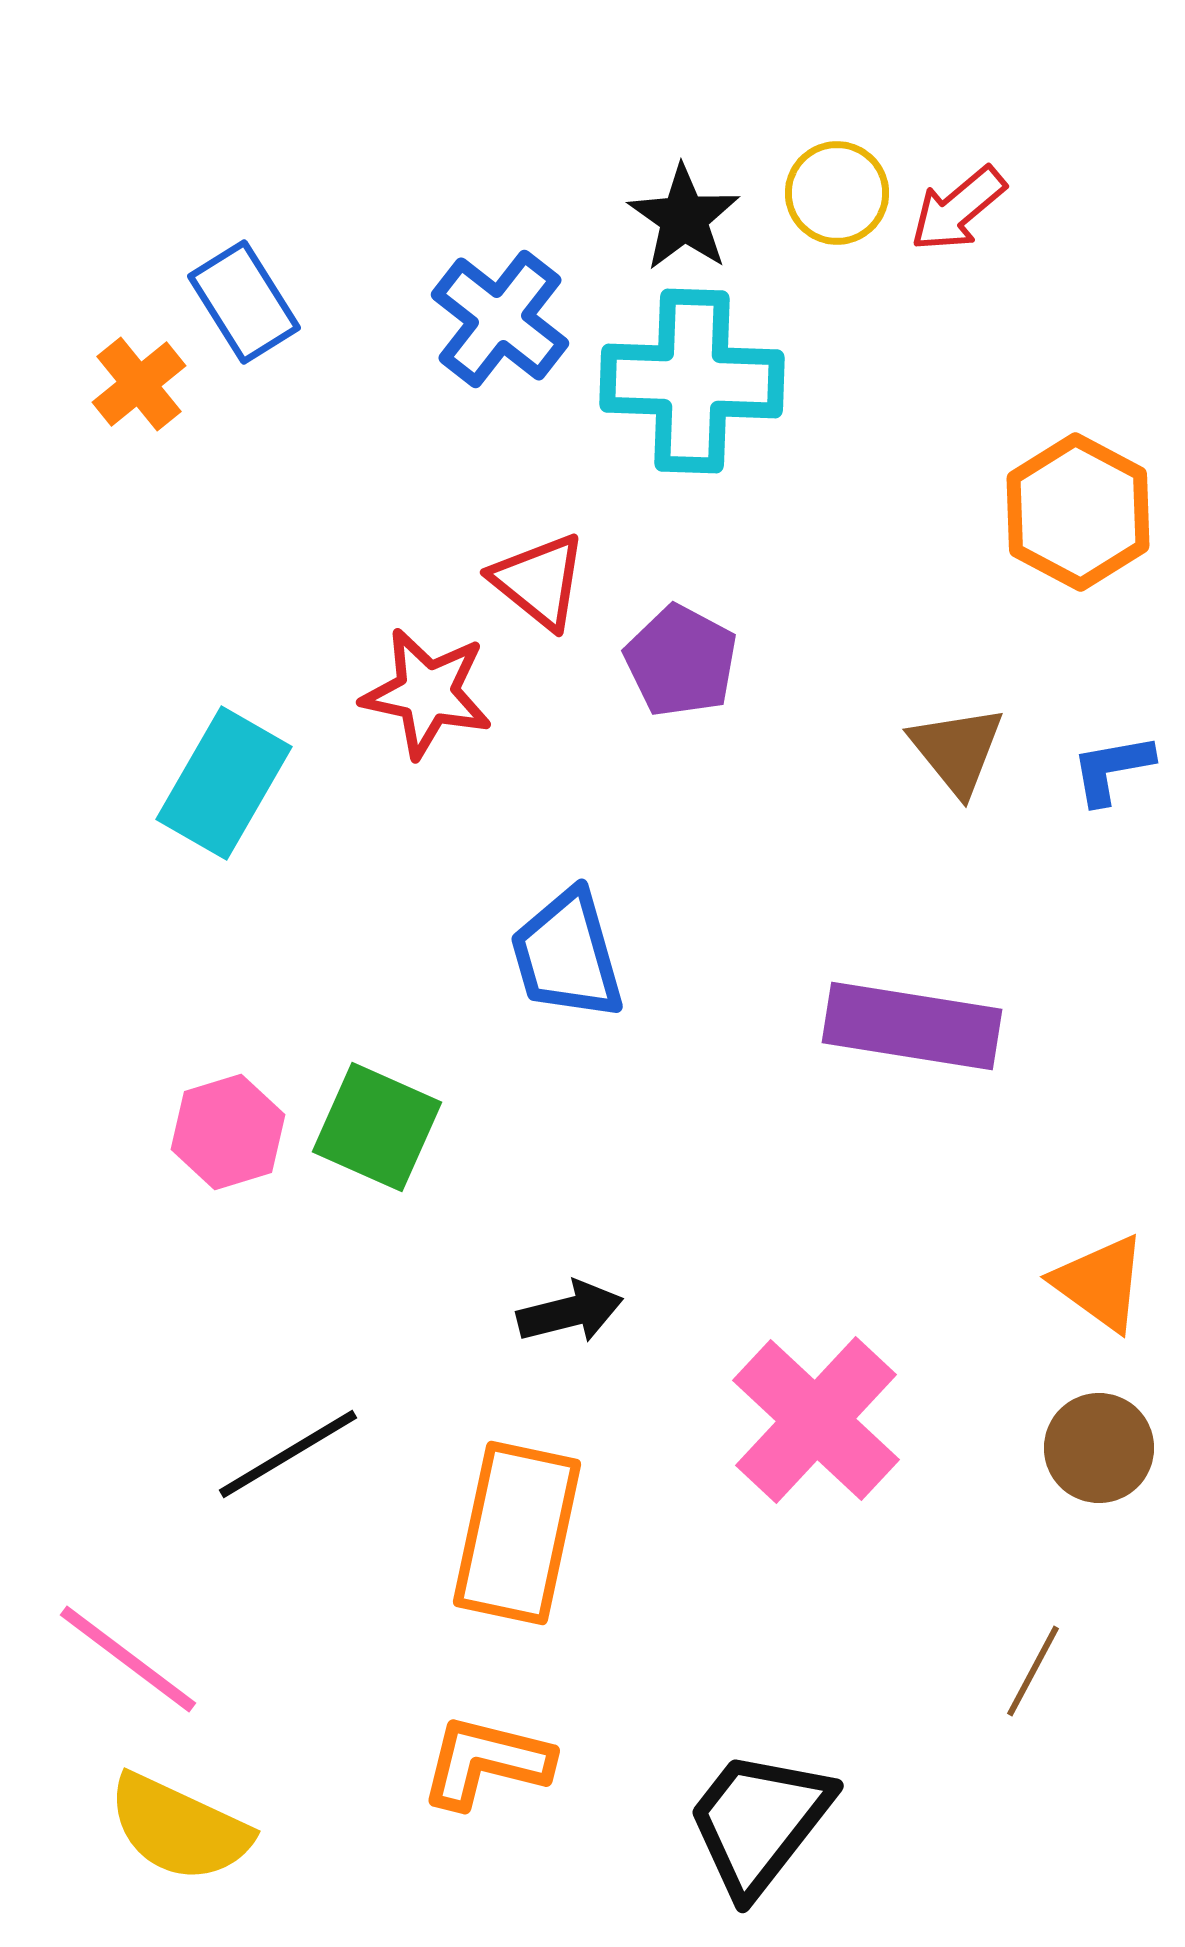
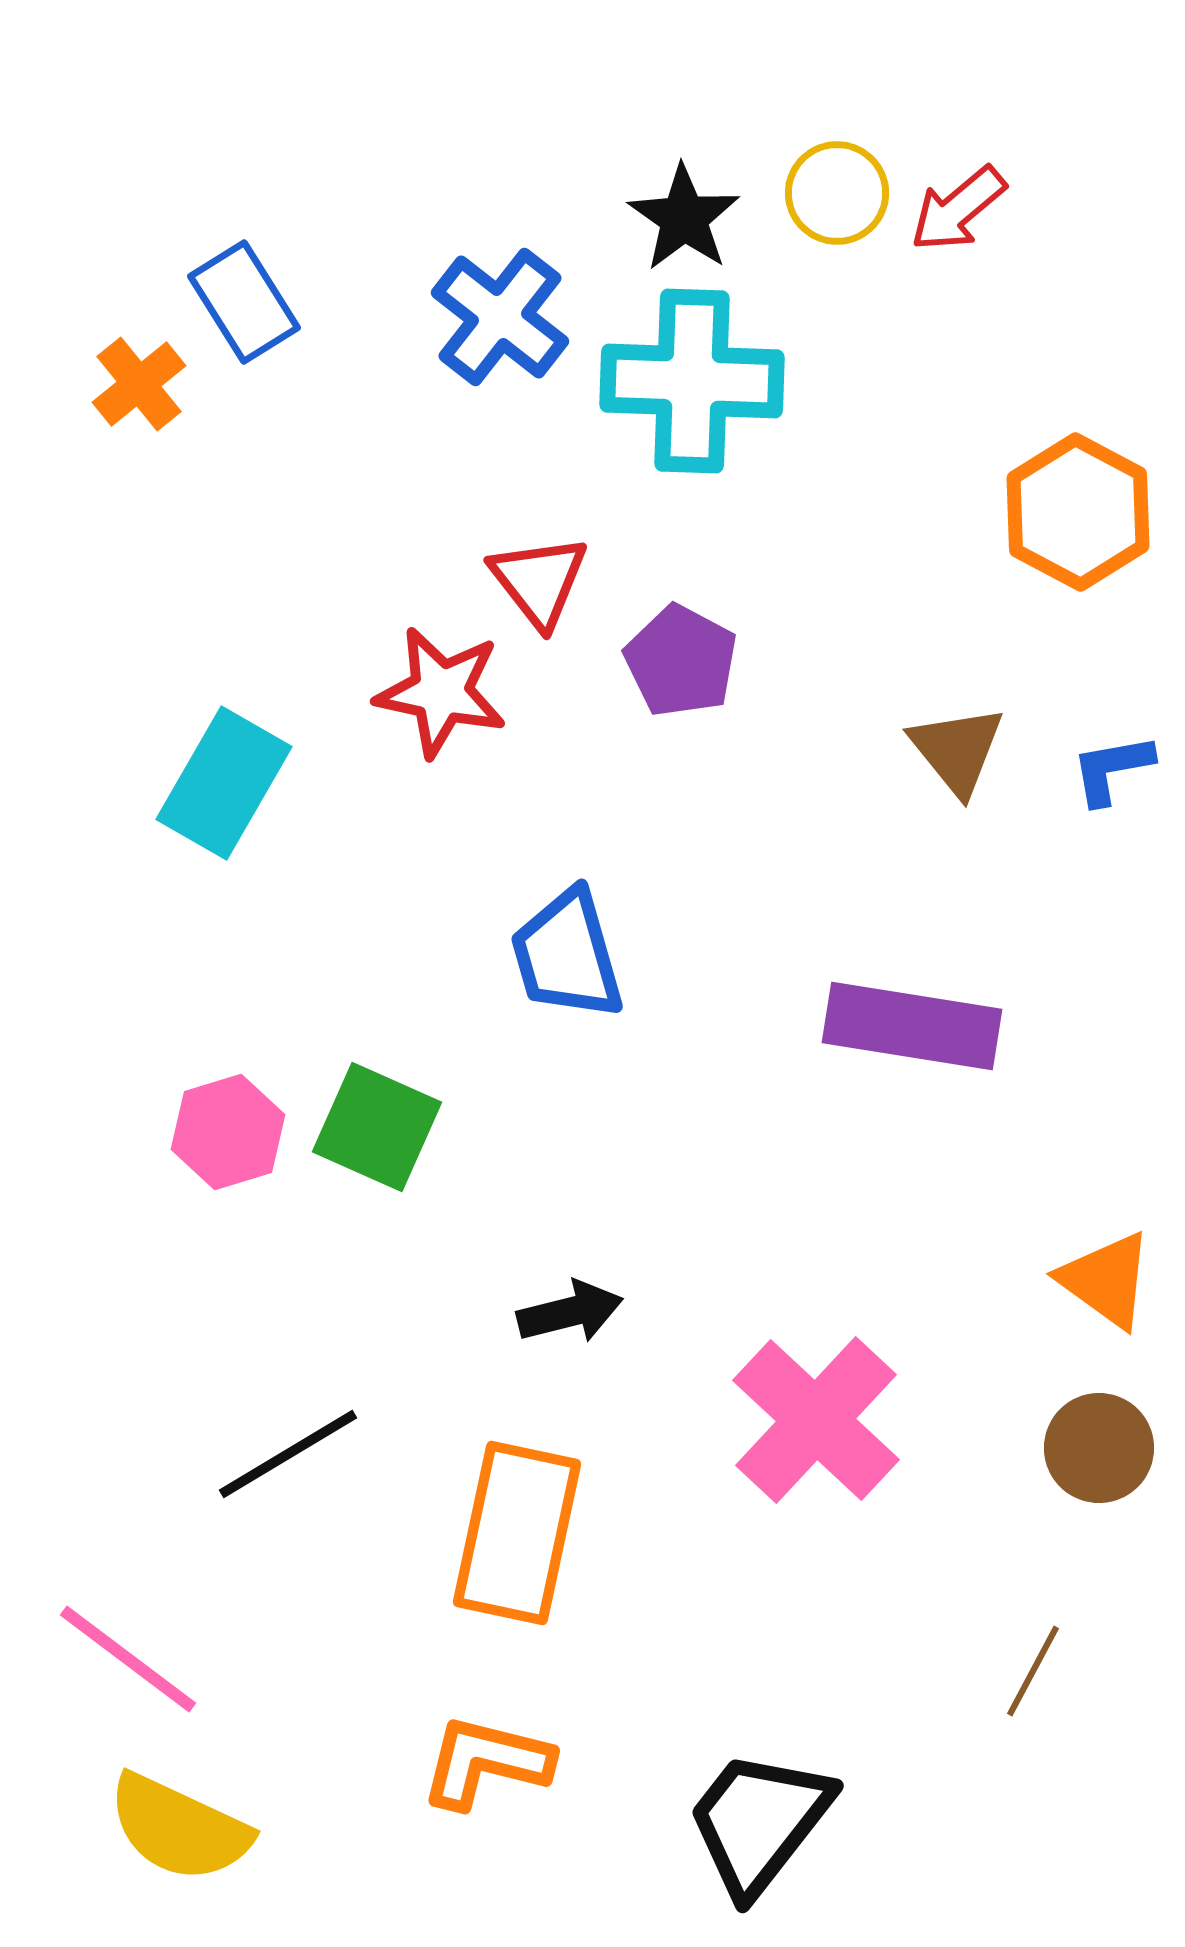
blue cross: moved 2 px up
red triangle: rotated 13 degrees clockwise
red star: moved 14 px right, 1 px up
orange triangle: moved 6 px right, 3 px up
